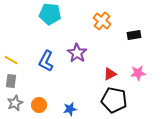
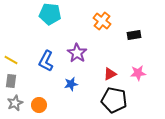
blue star: moved 1 px right, 25 px up
